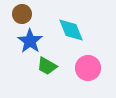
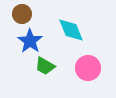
green trapezoid: moved 2 px left
